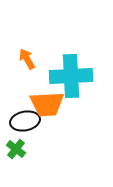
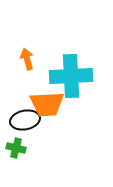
orange arrow: rotated 15 degrees clockwise
black ellipse: moved 1 px up
green cross: moved 1 px up; rotated 24 degrees counterclockwise
